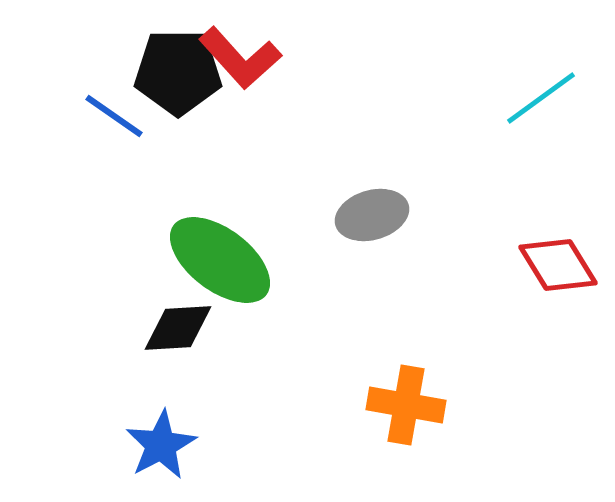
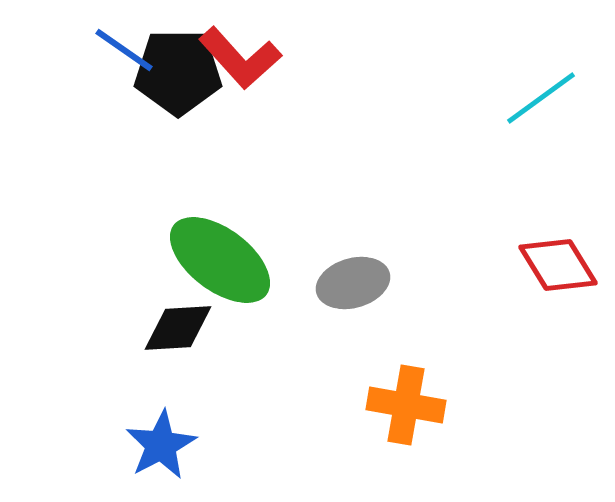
blue line: moved 10 px right, 66 px up
gray ellipse: moved 19 px left, 68 px down
